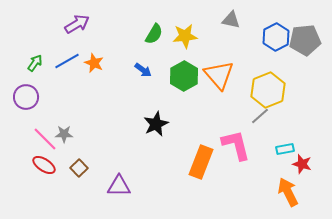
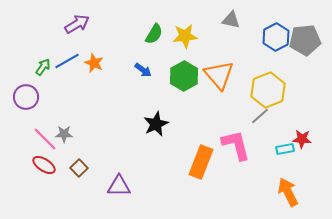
green arrow: moved 8 px right, 4 px down
red star: moved 25 px up; rotated 12 degrees counterclockwise
